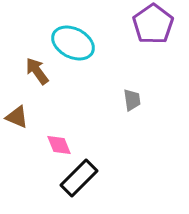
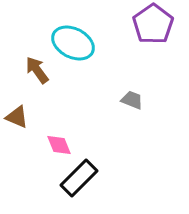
brown arrow: moved 1 px up
gray trapezoid: rotated 60 degrees counterclockwise
